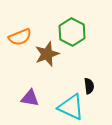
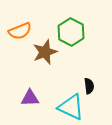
green hexagon: moved 1 px left
orange semicircle: moved 6 px up
brown star: moved 2 px left, 2 px up
purple triangle: rotated 12 degrees counterclockwise
